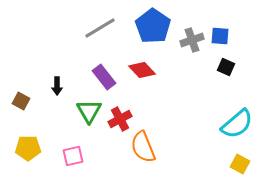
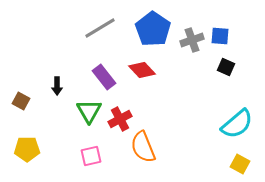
blue pentagon: moved 3 px down
yellow pentagon: moved 1 px left, 1 px down
pink square: moved 18 px right
